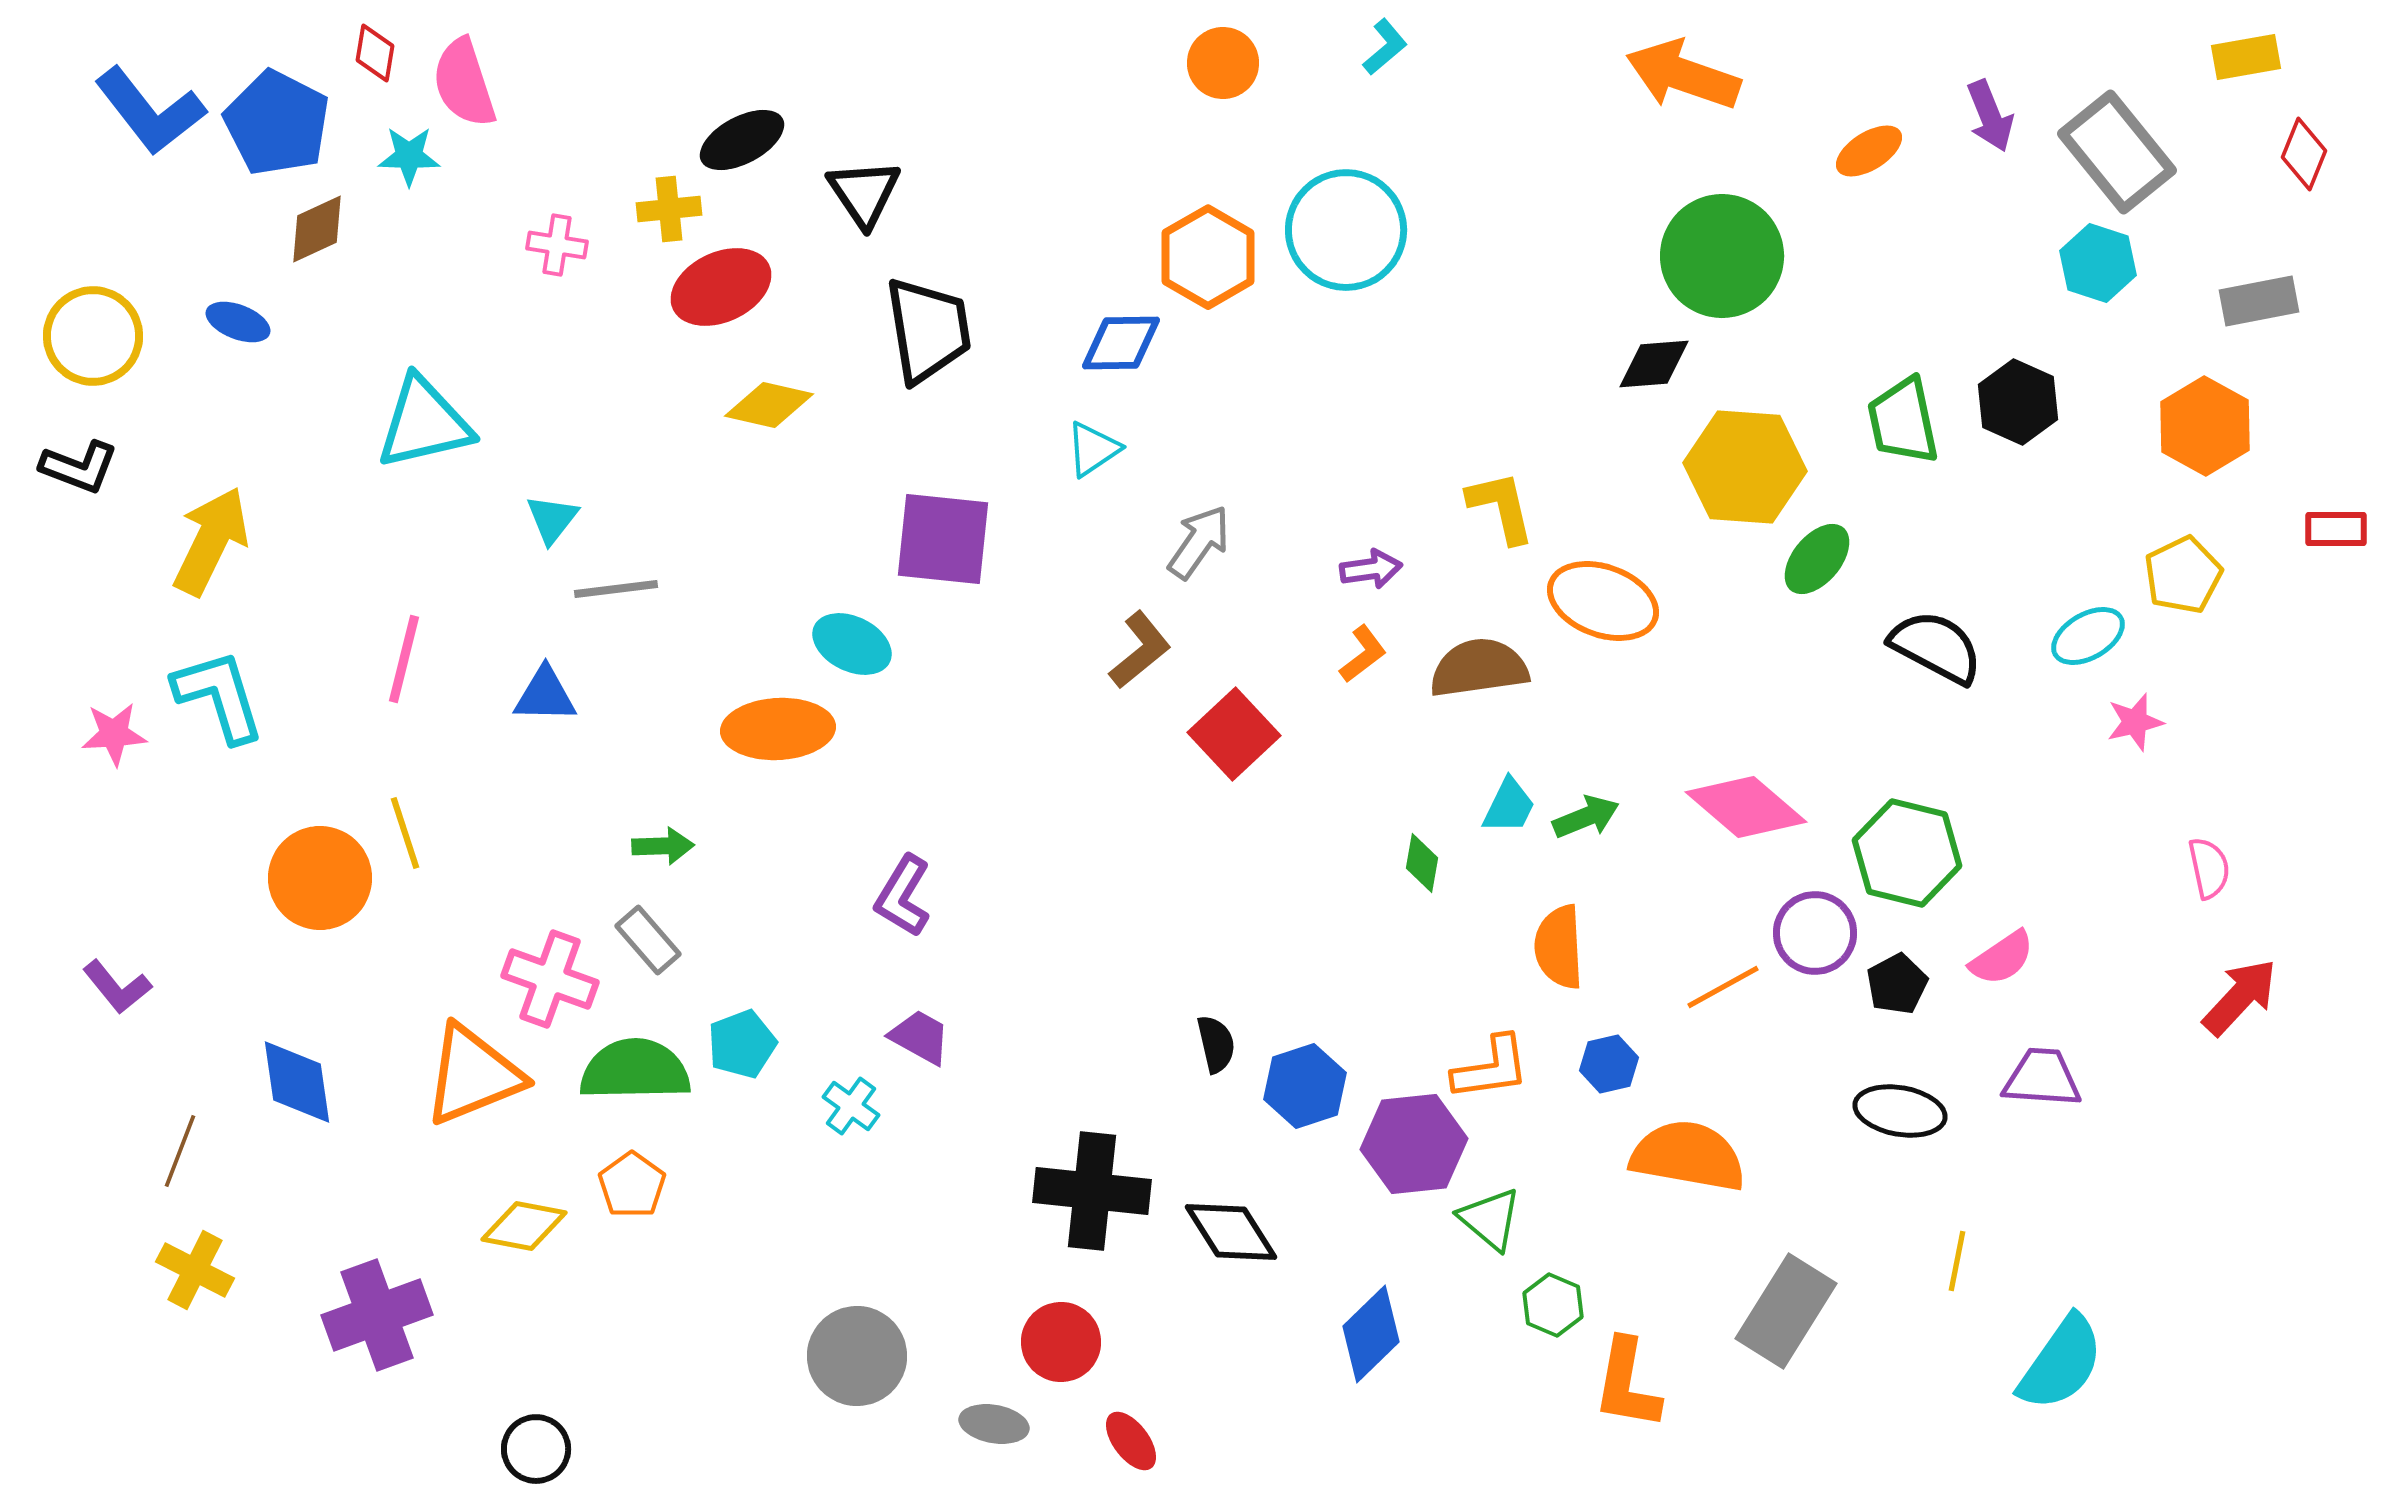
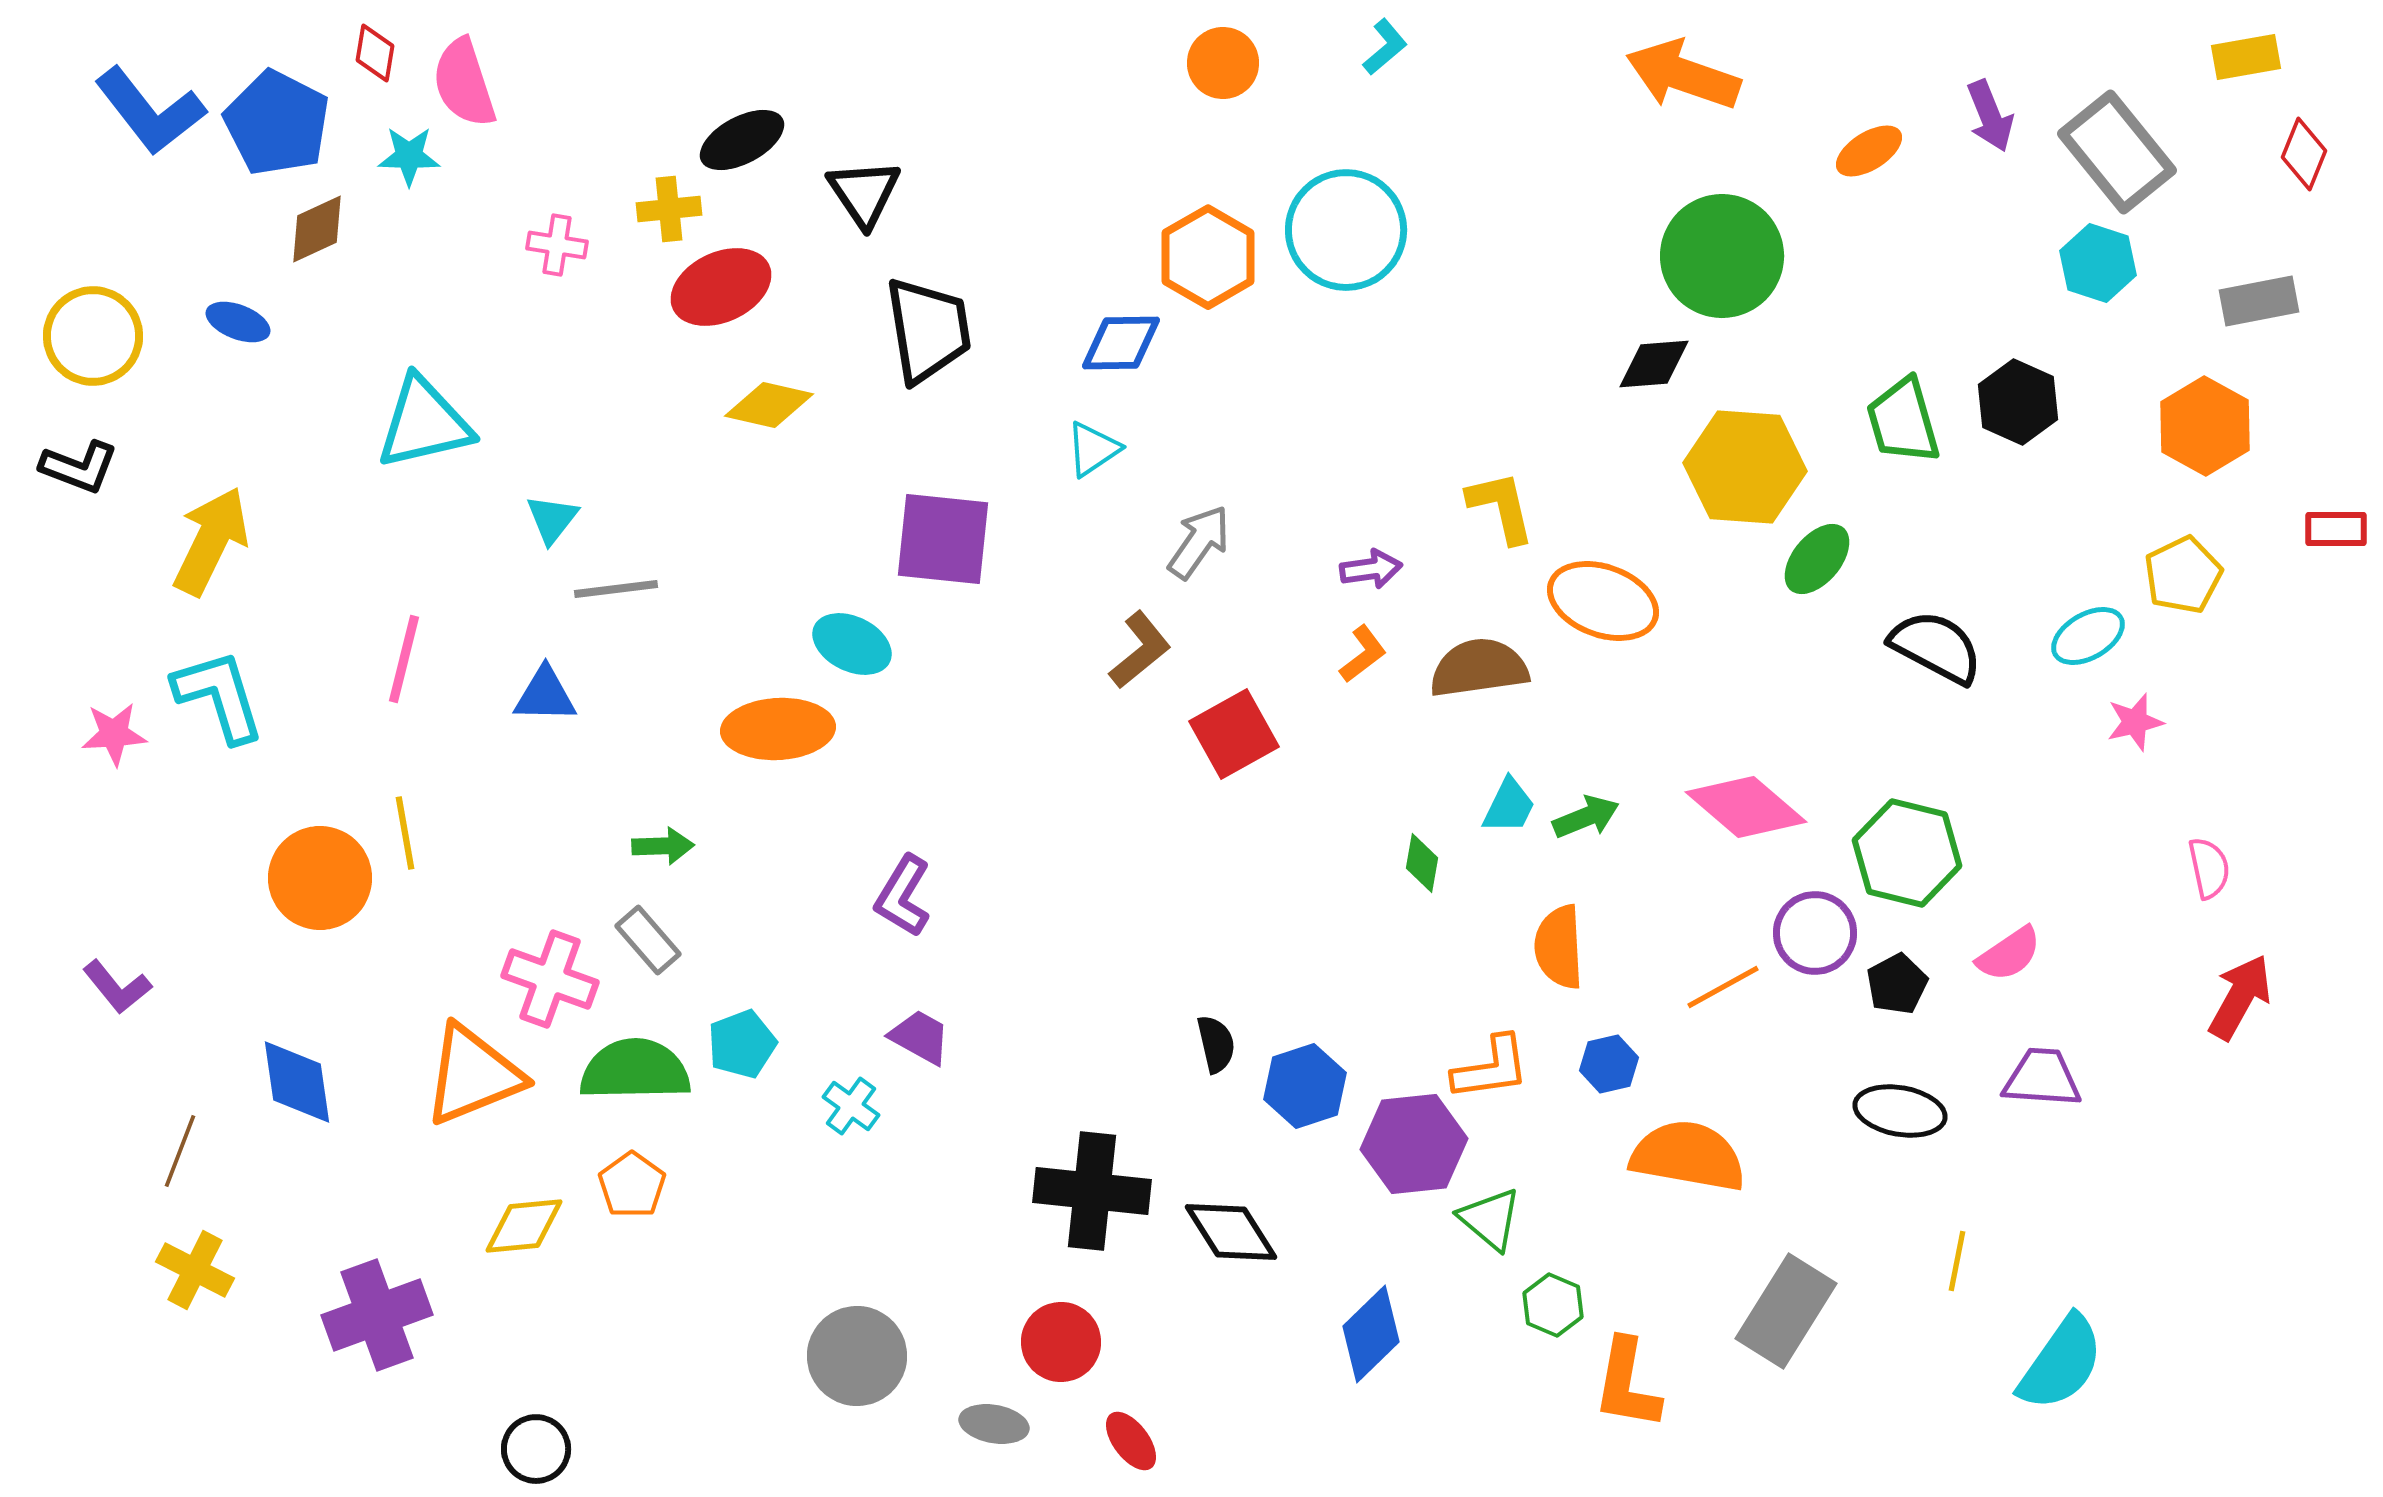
green trapezoid at (1903, 421): rotated 4 degrees counterclockwise
red square at (1234, 734): rotated 14 degrees clockwise
yellow line at (405, 833): rotated 8 degrees clockwise
pink semicircle at (2002, 958): moved 7 px right, 4 px up
red arrow at (2240, 997): rotated 14 degrees counterclockwise
yellow diamond at (524, 1226): rotated 16 degrees counterclockwise
